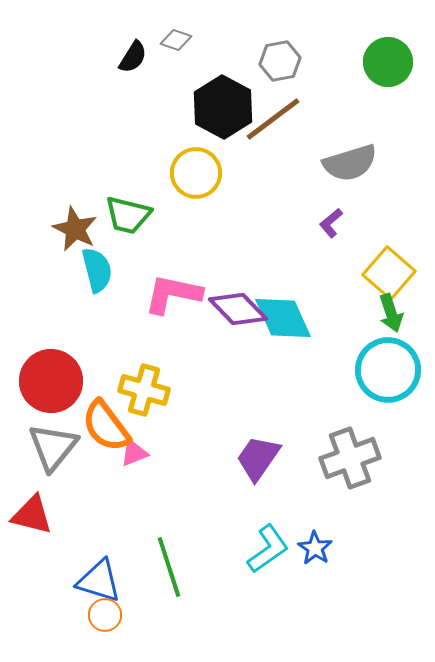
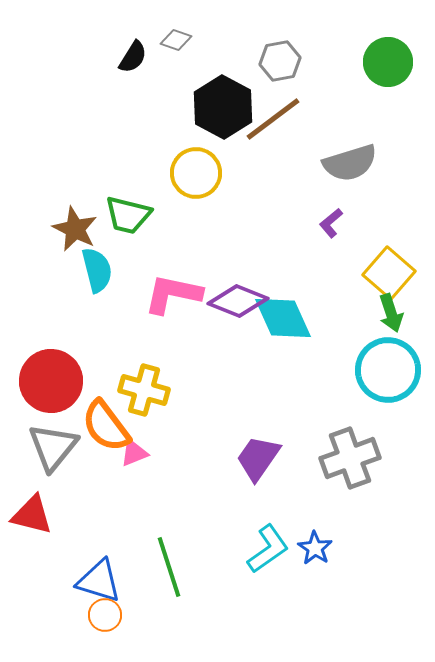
purple diamond: moved 8 px up; rotated 24 degrees counterclockwise
